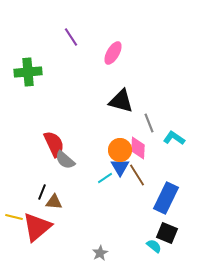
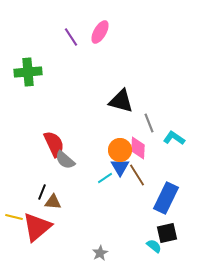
pink ellipse: moved 13 px left, 21 px up
brown triangle: moved 1 px left
black square: rotated 35 degrees counterclockwise
